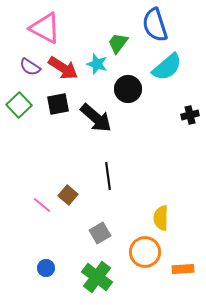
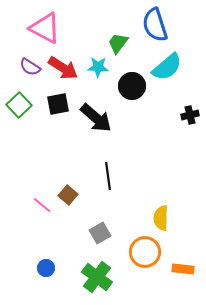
cyan star: moved 1 px right, 3 px down; rotated 15 degrees counterclockwise
black circle: moved 4 px right, 3 px up
orange rectangle: rotated 10 degrees clockwise
